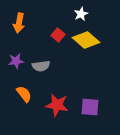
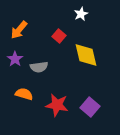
orange arrow: moved 7 px down; rotated 30 degrees clockwise
red square: moved 1 px right, 1 px down
yellow diamond: moved 15 px down; rotated 36 degrees clockwise
purple star: moved 1 px left, 2 px up; rotated 28 degrees counterclockwise
gray semicircle: moved 2 px left, 1 px down
orange semicircle: rotated 36 degrees counterclockwise
purple square: rotated 36 degrees clockwise
